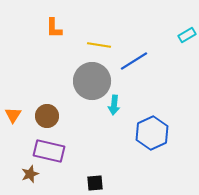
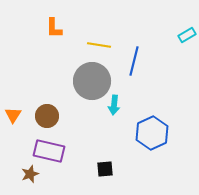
blue line: rotated 44 degrees counterclockwise
black square: moved 10 px right, 14 px up
